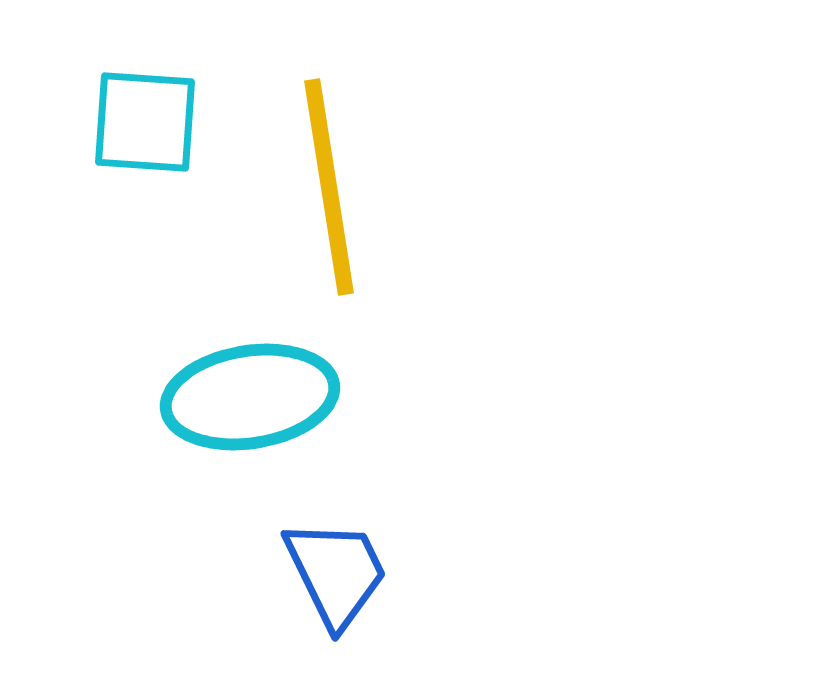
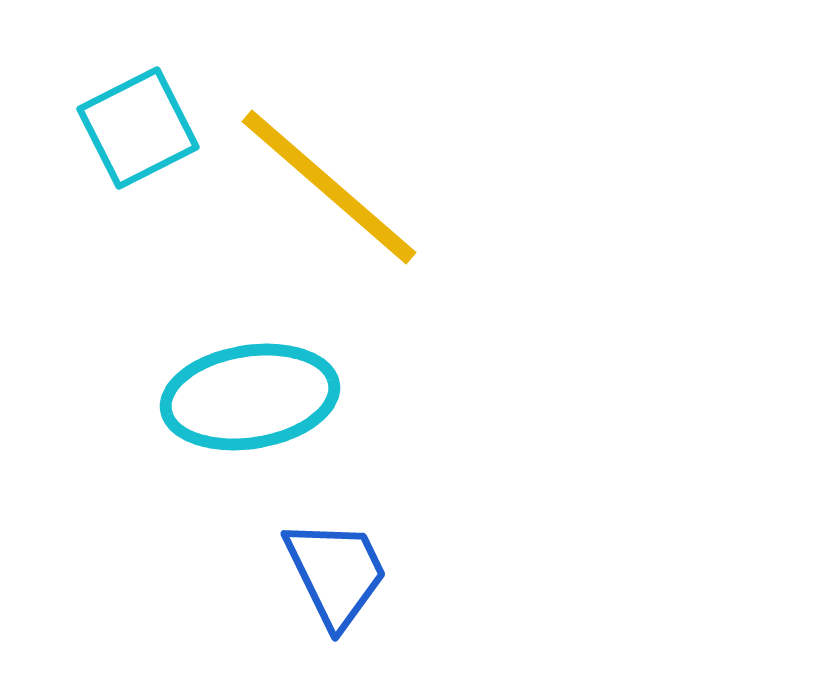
cyan square: moved 7 px left, 6 px down; rotated 31 degrees counterclockwise
yellow line: rotated 40 degrees counterclockwise
